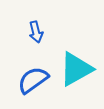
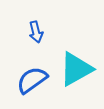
blue semicircle: moved 1 px left
